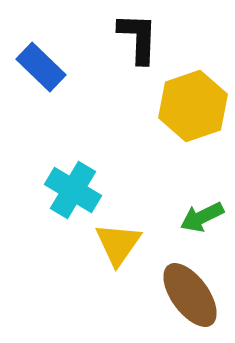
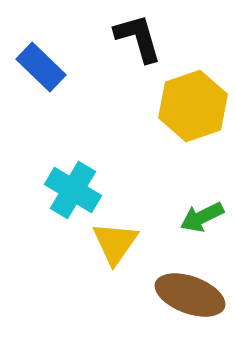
black L-shape: rotated 18 degrees counterclockwise
yellow triangle: moved 3 px left, 1 px up
brown ellipse: rotated 34 degrees counterclockwise
